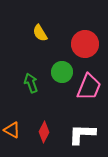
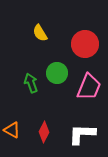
green circle: moved 5 px left, 1 px down
